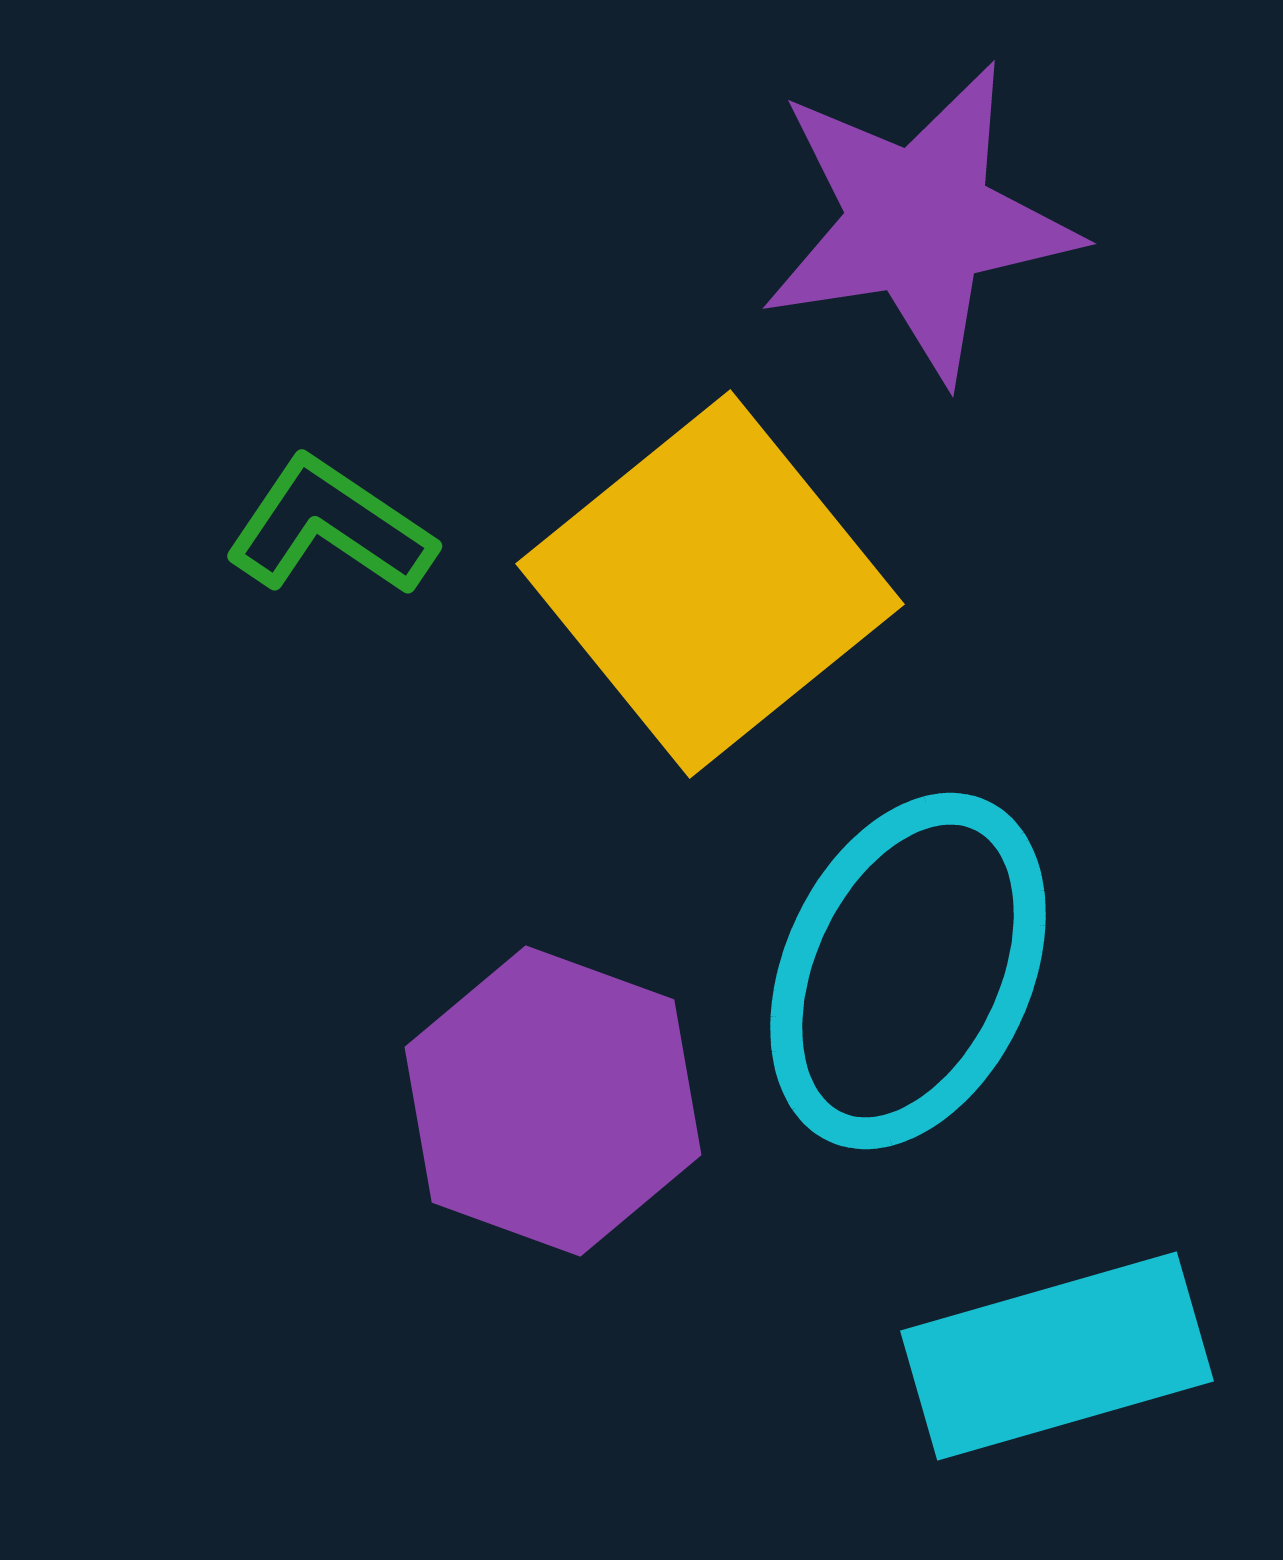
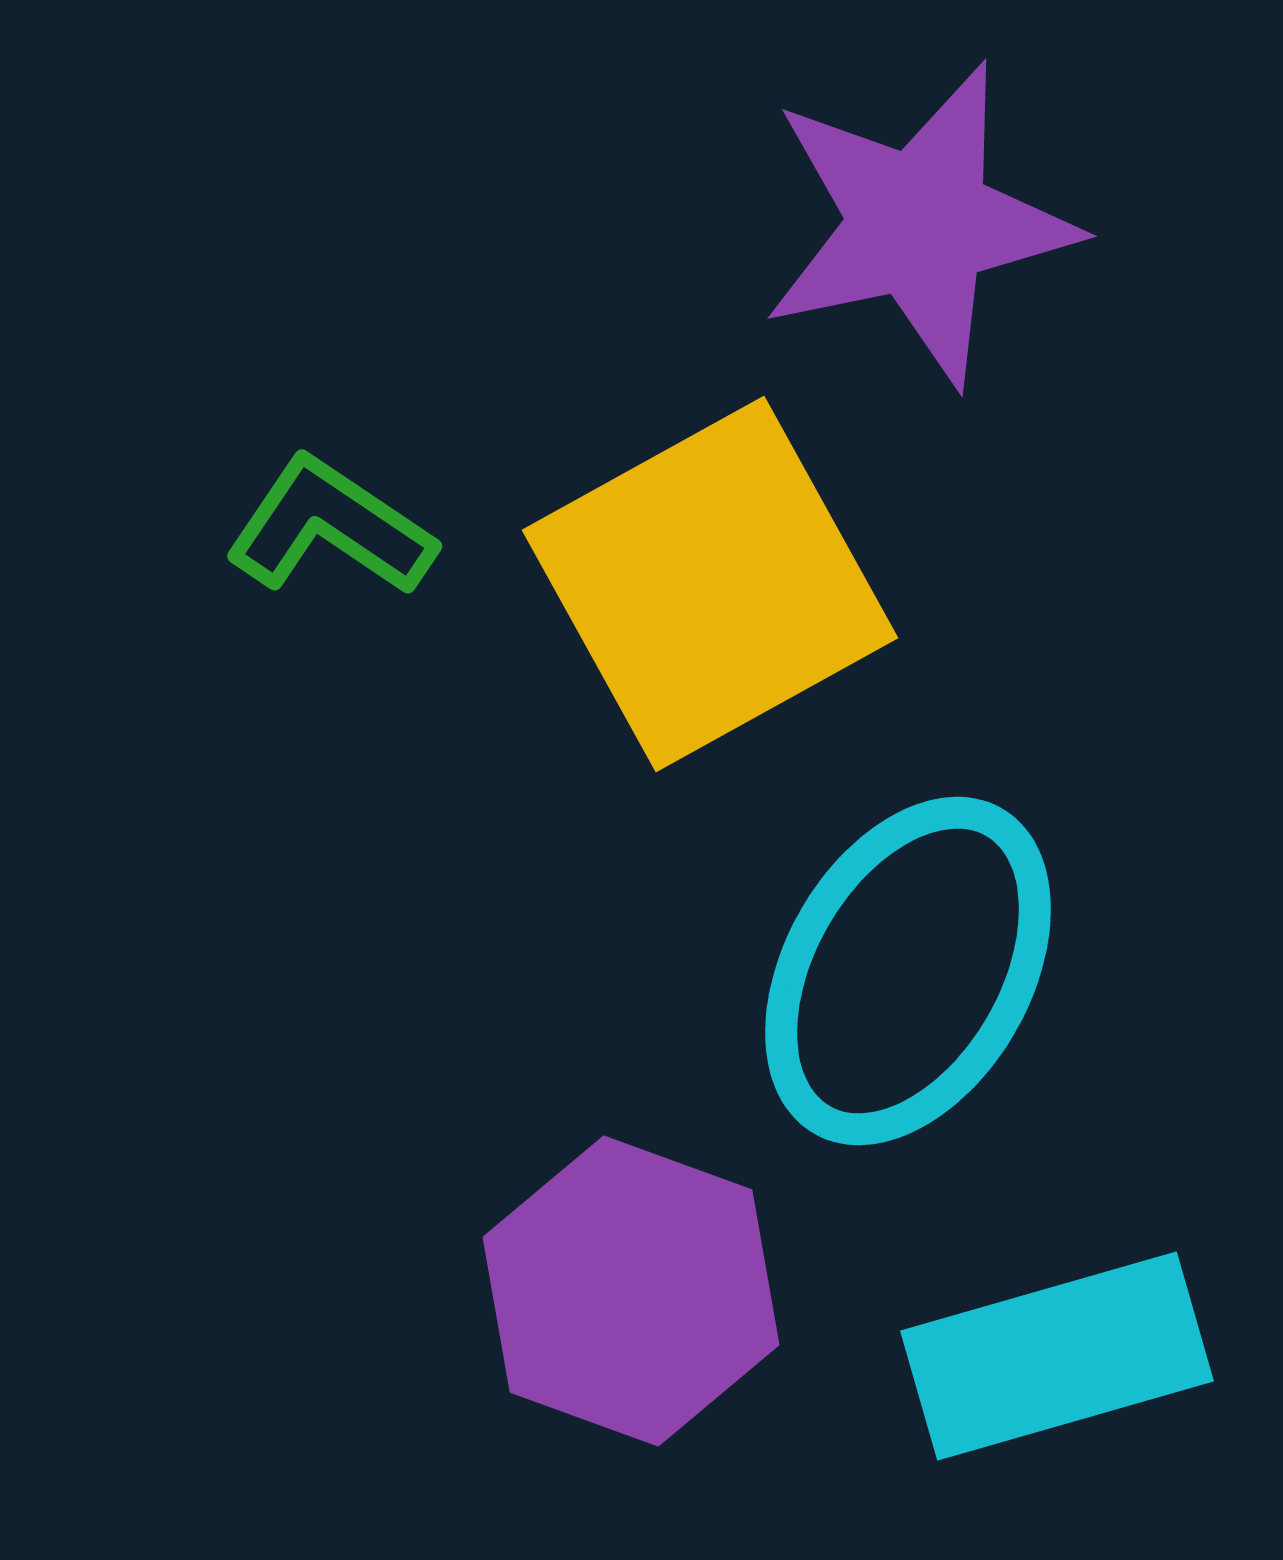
purple star: moved 2 px down; rotated 3 degrees counterclockwise
yellow square: rotated 10 degrees clockwise
cyan ellipse: rotated 5 degrees clockwise
purple hexagon: moved 78 px right, 190 px down
